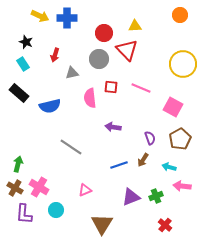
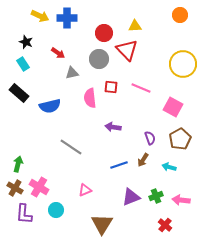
red arrow: moved 3 px right, 2 px up; rotated 72 degrees counterclockwise
pink arrow: moved 1 px left, 14 px down
